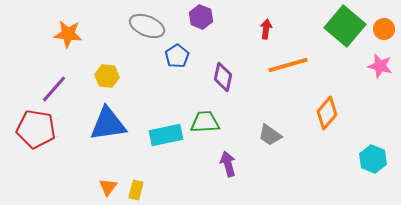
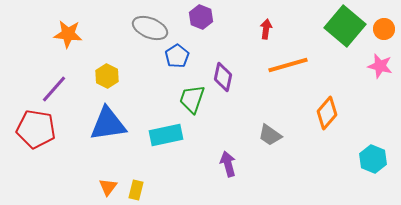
gray ellipse: moved 3 px right, 2 px down
yellow hexagon: rotated 20 degrees clockwise
green trapezoid: moved 13 px left, 23 px up; rotated 68 degrees counterclockwise
